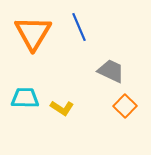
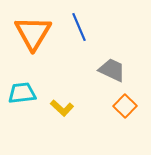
gray trapezoid: moved 1 px right, 1 px up
cyan trapezoid: moved 3 px left, 5 px up; rotated 8 degrees counterclockwise
yellow L-shape: rotated 10 degrees clockwise
